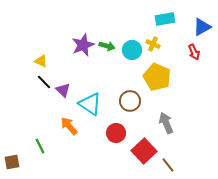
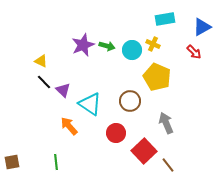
red arrow: rotated 21 degrees counterclockwise
green line: moved 16 px right, 16 px down; rotated 21 degrees clockwise
